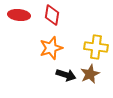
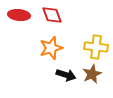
red diamond: rotated 30 degrees counterclockwise
brown star: moved 2 px right
